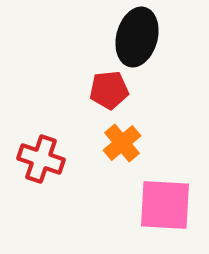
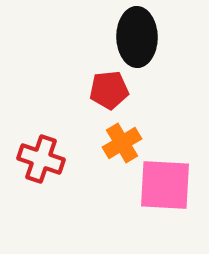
black ellipse: rotated 16 degrees counterclockwise
orange cross: rotated 9 degrees clockwise
pink square: moved 20 px up
